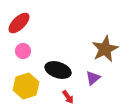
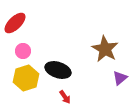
red ellipse: moved 4 px left
brown star: rotated 16 degrees counterclockwise
purple triangle: moved 27 px right
yellow hexagon: moved 8 px up
red arrow: moved 3 px left
